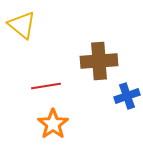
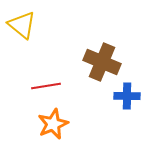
brown cross: moved 3 px right, 1 px down; rotated 27 degrees clockwise
blue cross: rotated 20 degrees clockwise
orange star: rotated 12 degrees clockwise
